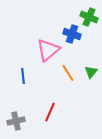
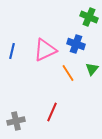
blue cross: moved 4 px right, 10 px down
pink triangle: moved 3 px left; rotated 15 degrees clockwise
green triangle: moved 1 px right, 3 px up
blue line: moved 11 px left, 25 px up; rotated 21 degrees clockwise
red line: moved 2 px right
